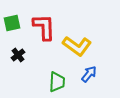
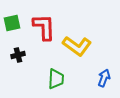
black cross: rotated 24 degrees clockwise
blue arrow: moved 15 px right, 4 px down; rotated 18 degrees counterclockwise
green trapezoid: moved 1 px left, 3 px up
